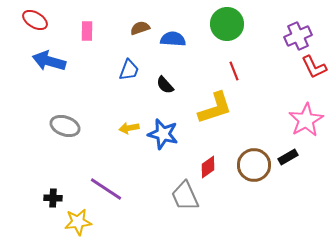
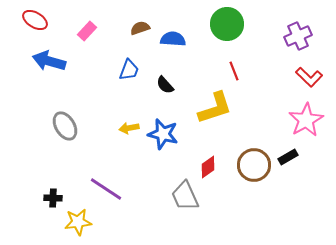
pink rectangle: rotated 42 degrees clockwise
red L-shape: moved 5 px left, 10 px down; rotated 20 degrees counterclockwise
gray ellipse: rotated 40 degrees clockwise
